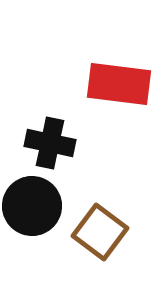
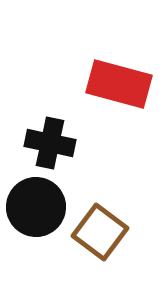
red rectangle: rotated 8 degrees clockwise
black circle: moved 4 px right, 1 px down
